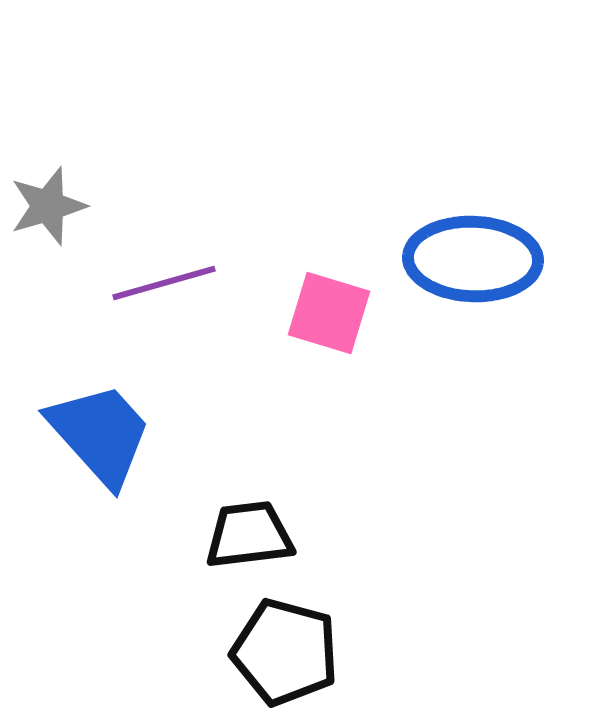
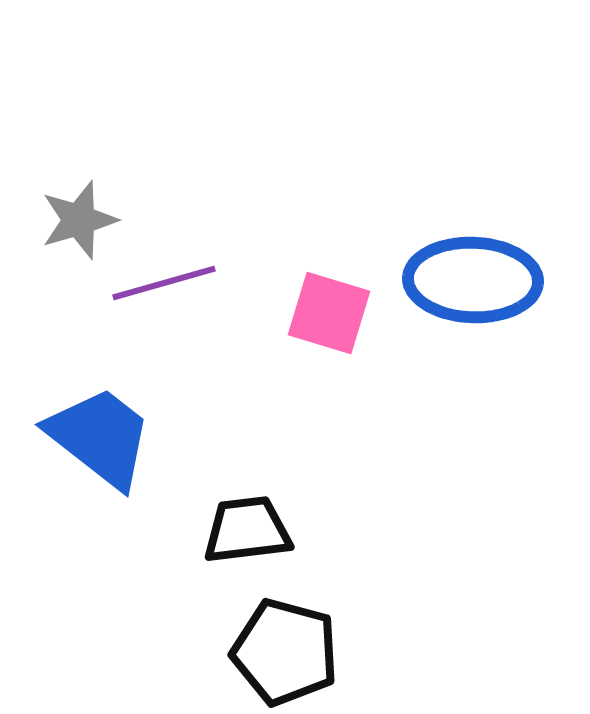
gray star: moved 31 px right, 14 px down
blue ellipse: moved 21 px down
blue trapezoid: moved 3 px down; rotated 10 degrees counterclockwise
black trapezoid: moved 2 px left, 5 px up
